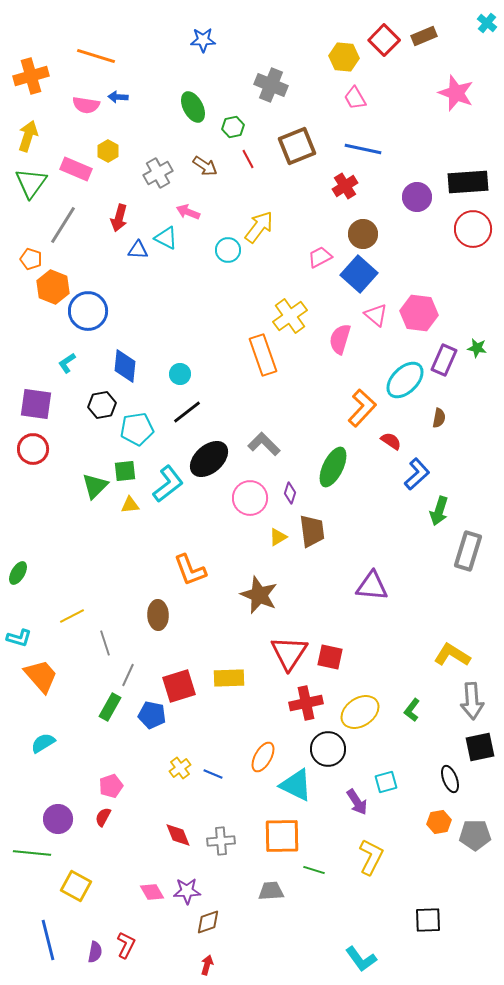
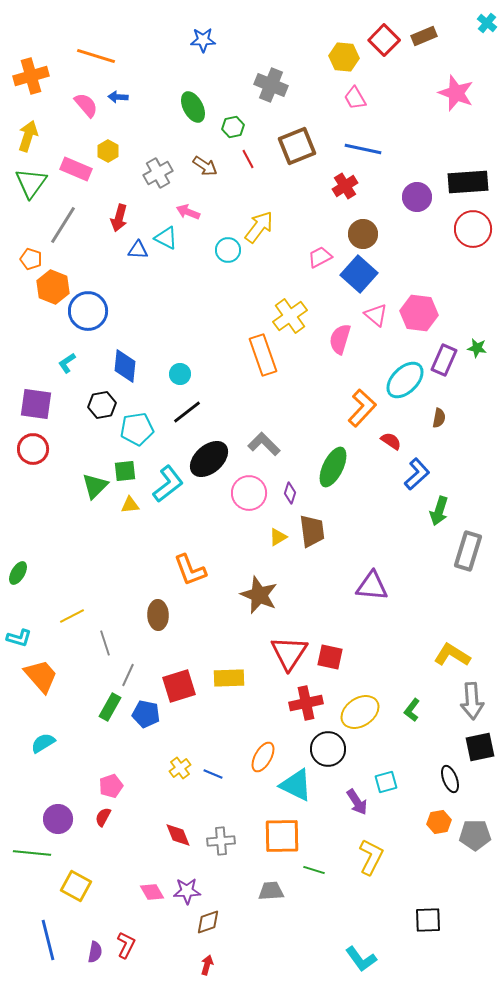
pink semicircle at (86, 105): rotated 140 degrees counterclockwise
pink circle at (250, 498): moved 1 px left, 5 px up
blue pentagon at (152, 715): moved 6 px left, 1 px up
